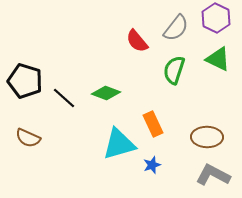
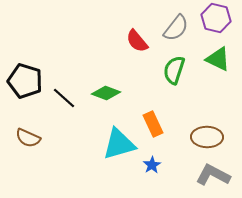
purple hexagon: rotated 12 degrees counterclockwise
blue star: rotated 12 degrees counterclockwise
